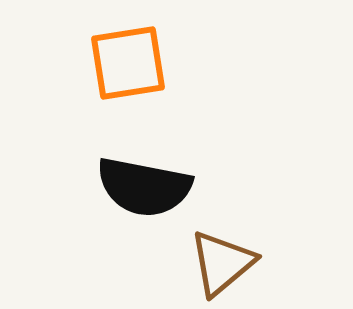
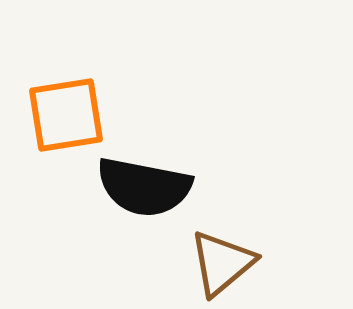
orange square: moved 62 px left, 52 px down
